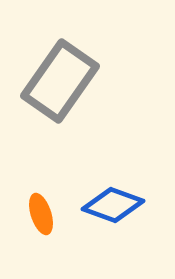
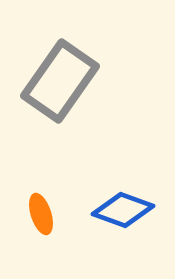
blue diamond: moved 10 px right, 5 px down
